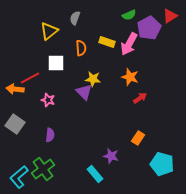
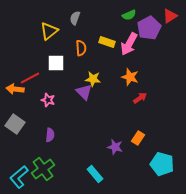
purple star: moved 4 px right, 9 px up
